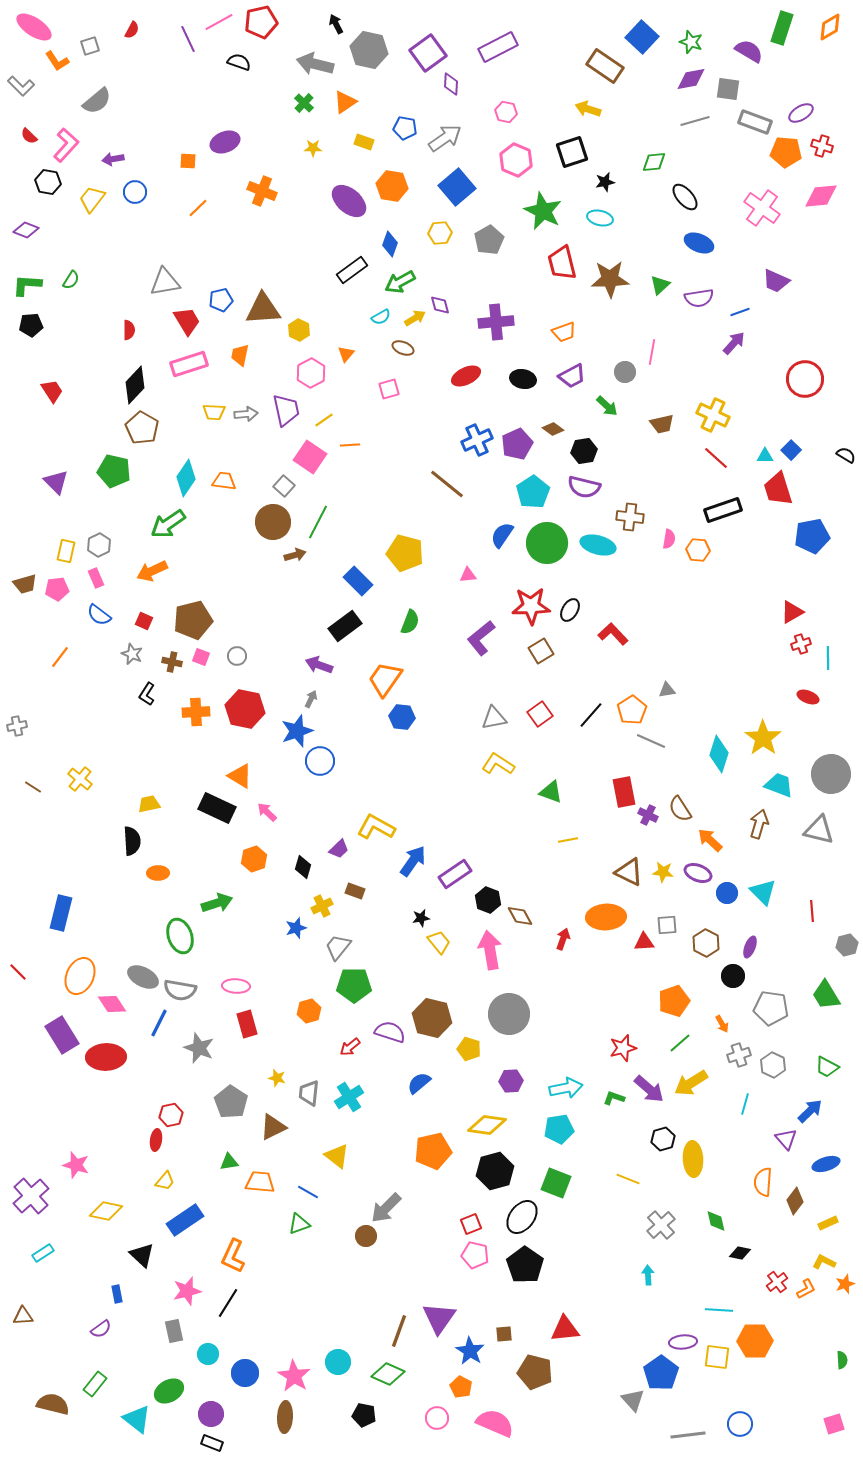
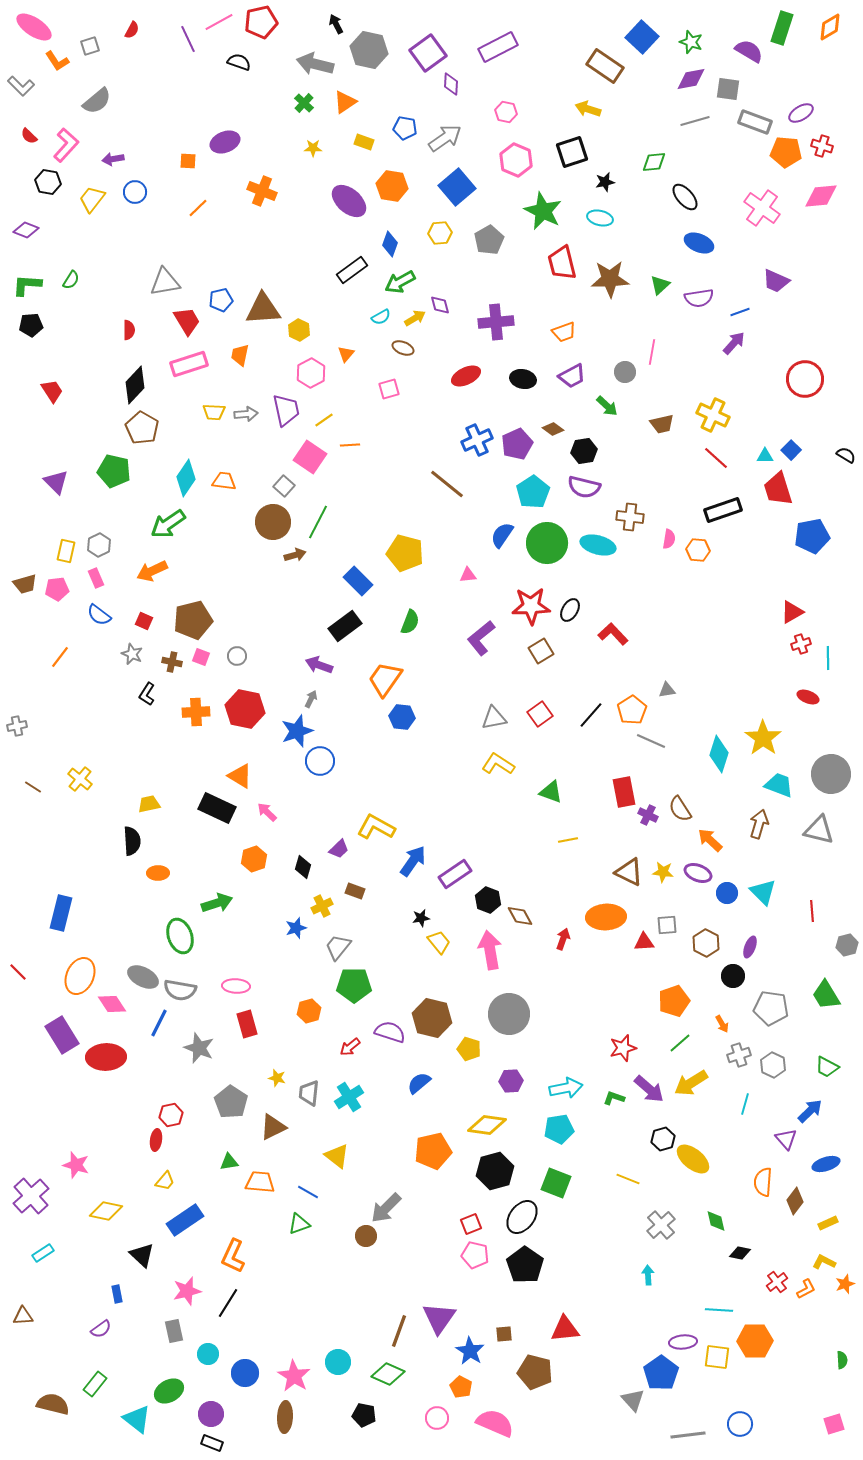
yellow ellipse at (693, 1159): rotated 48 degrees counterclockwise
